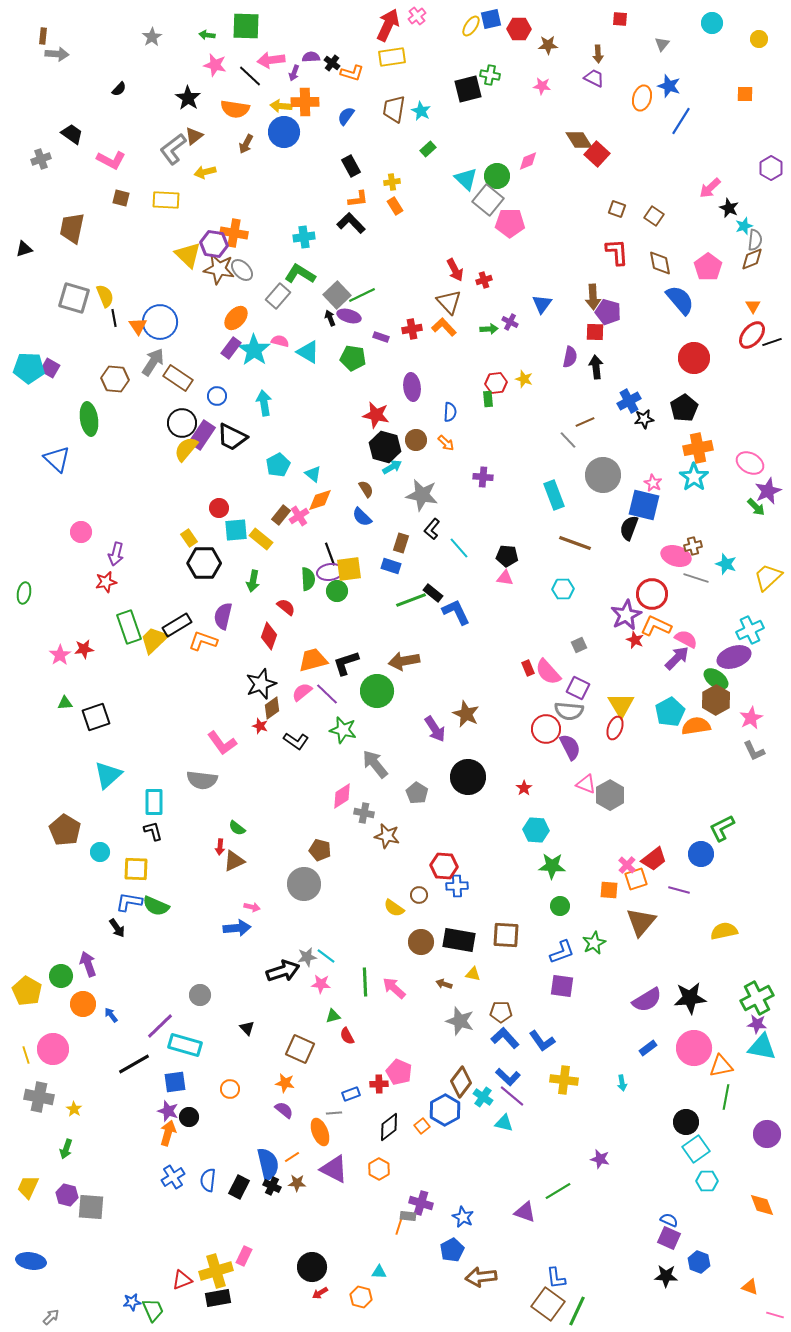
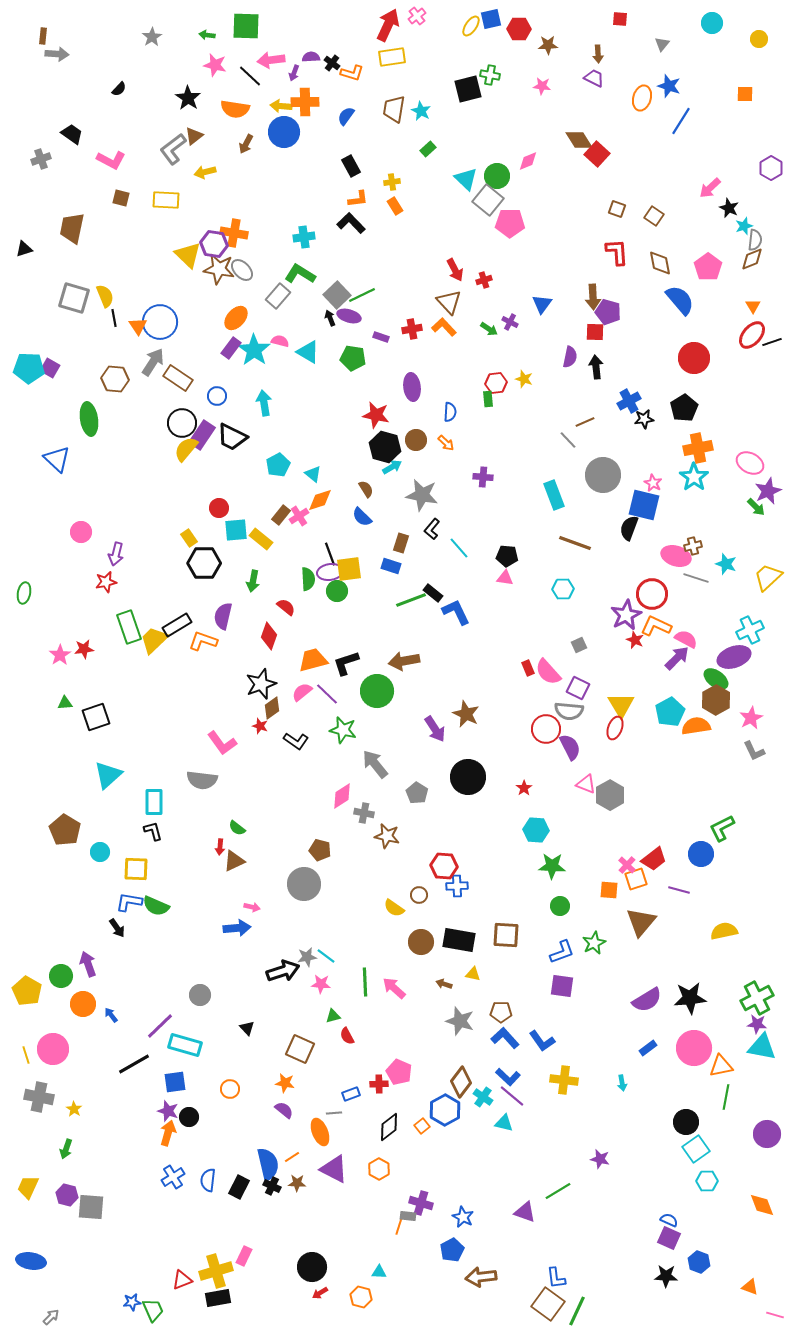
green arrow at (489, 329): rotated 36 degrees clockwise
